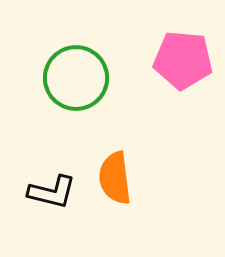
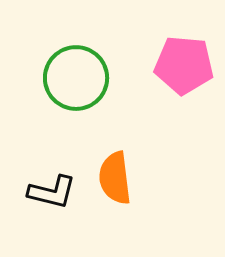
pink pentagon: moved 1 px right, 5 px down
